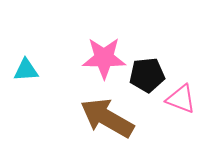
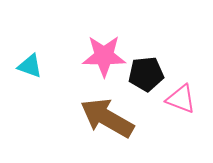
pink star: moved 2 px up
cyan triangle: moved 4 px right, 4 px up; rotated 24 degrees clockwise
black pentagon: moved 1 px left, 1 px up
